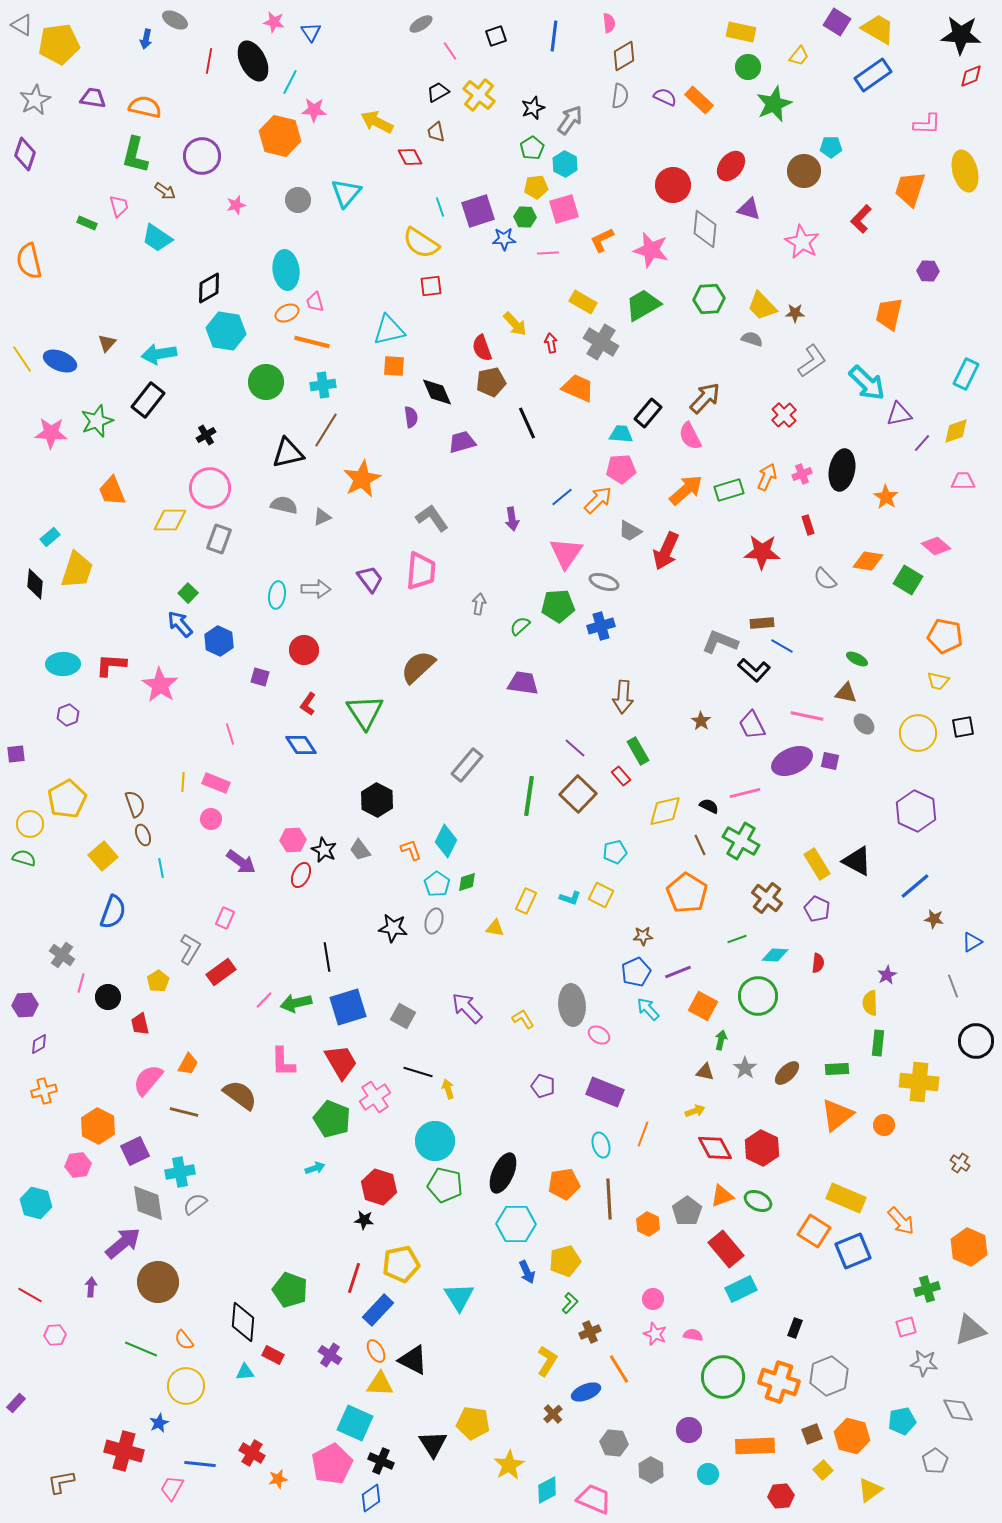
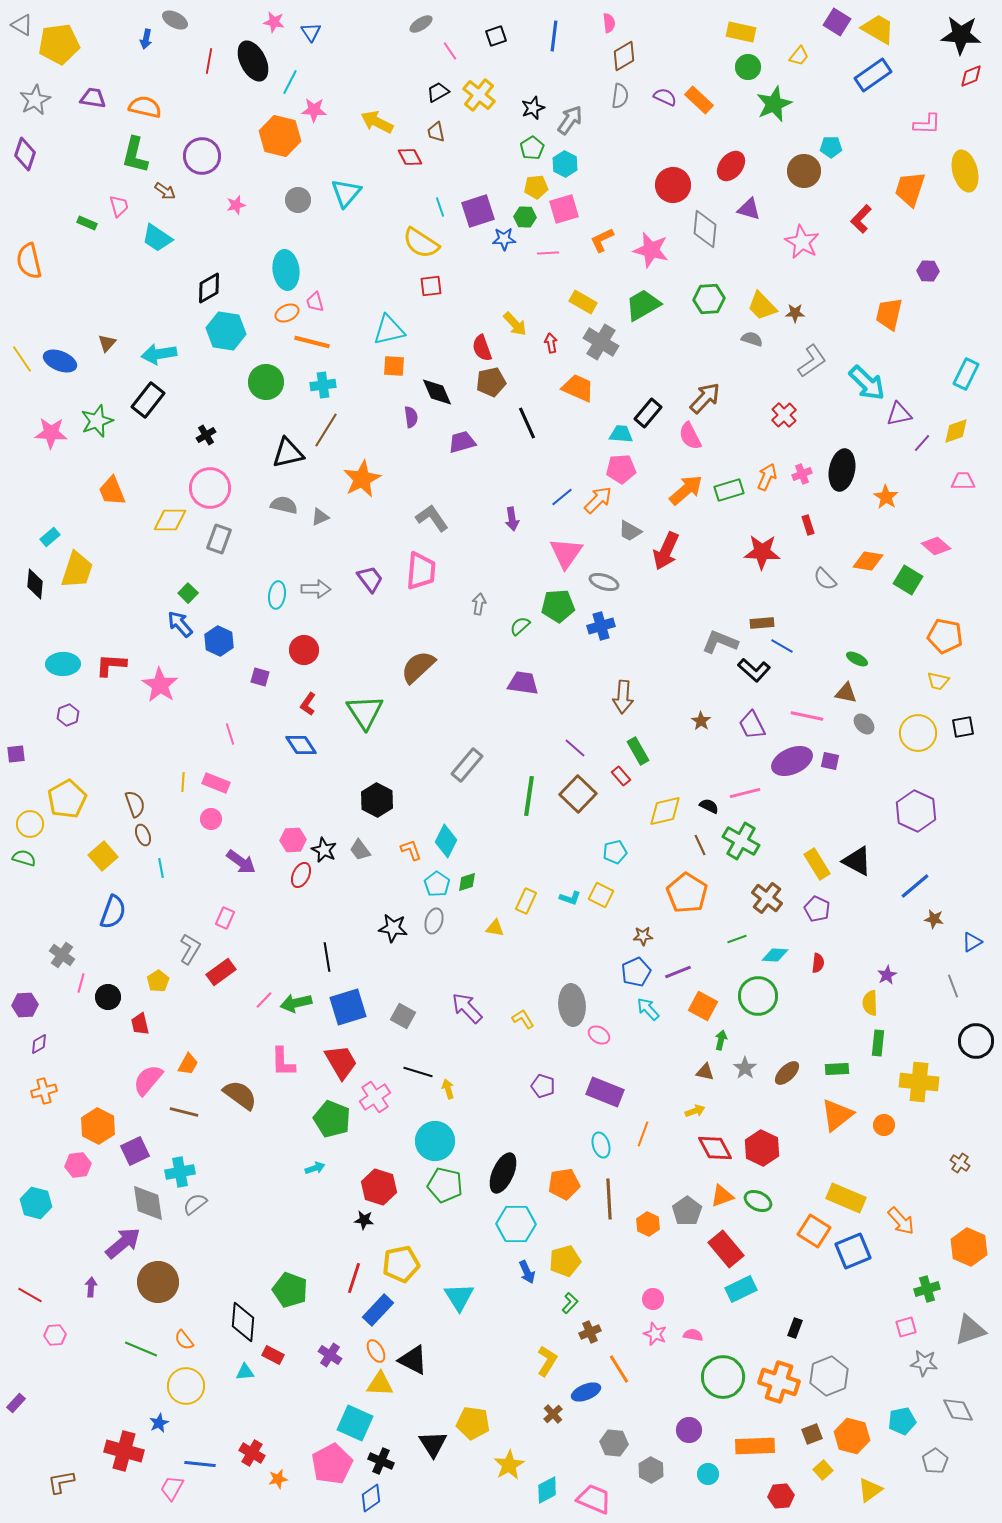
gray triangle at (322, 517): moved 2 px left
